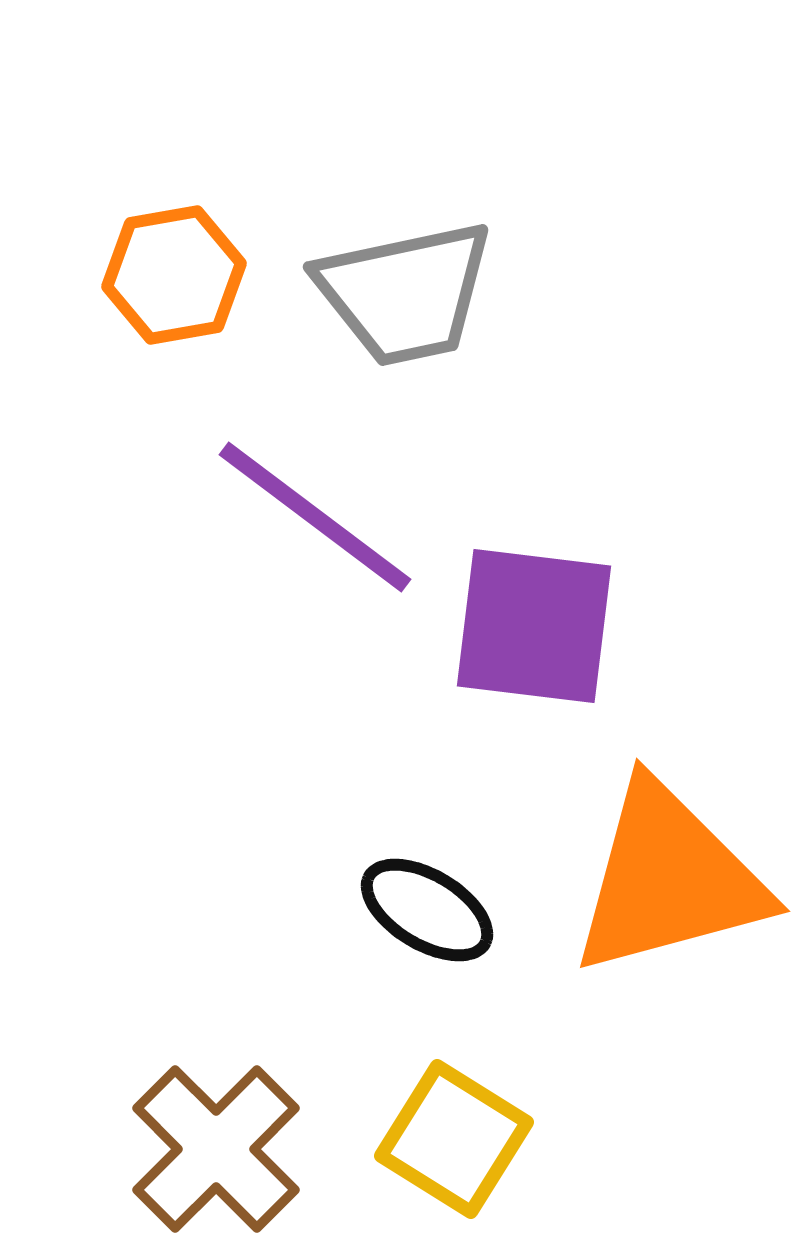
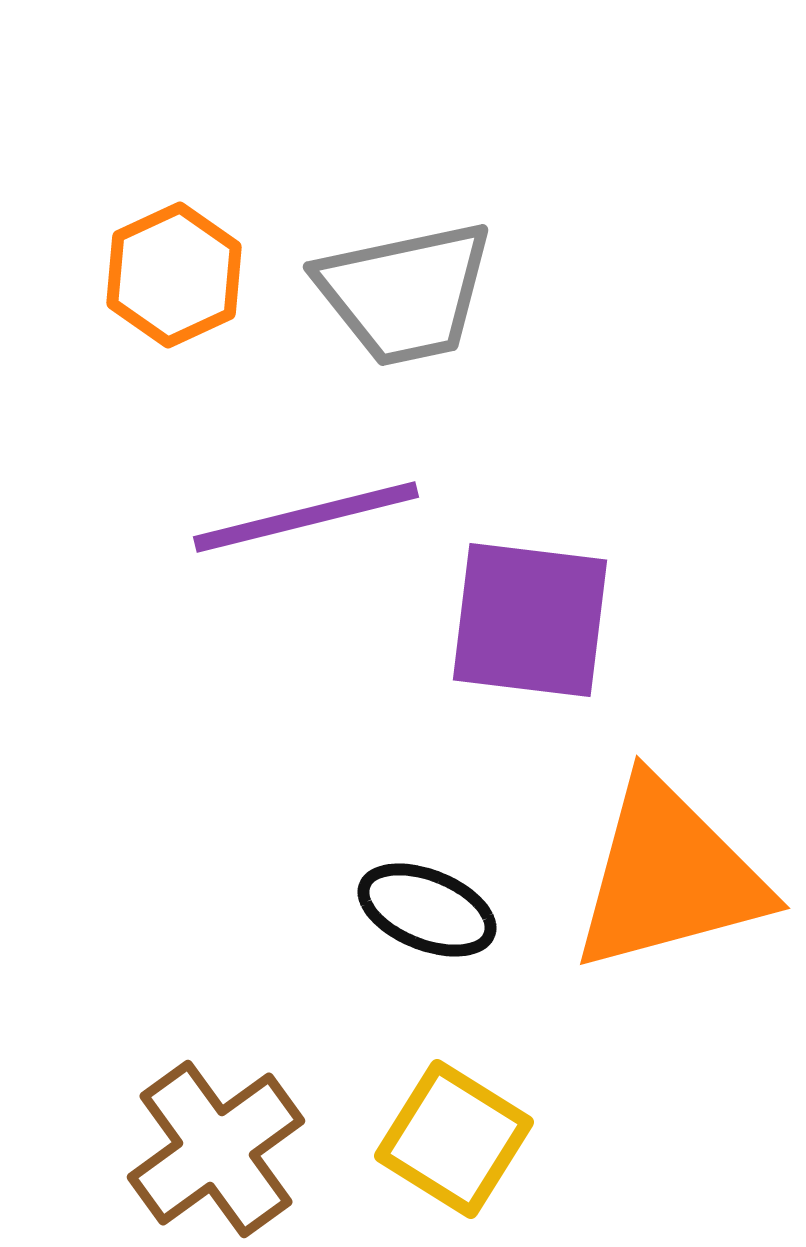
orange hexagon: rotated 15 degrees counterclockwise
purple line: moved 9 px left; rotated 51 degrees counterclockwise
purple square: moved 4 px left, 6 px up
orange triangle: moved 3 px up
black ellipse: rotated 9 degrees counterclockwise
brown cross: rotated 9 degrees clockwise
